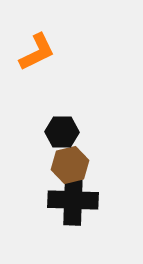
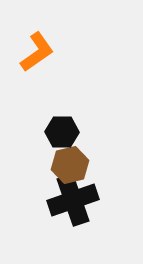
orange L-shape: rotated 9 degrees counterclockwise
black cross: rotated 21 degrees counterclockwise
